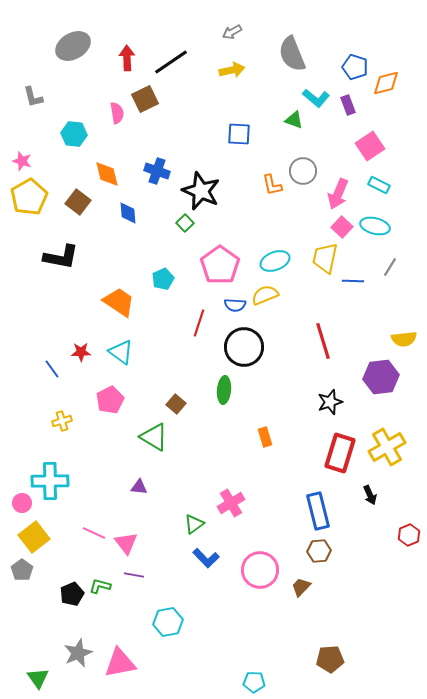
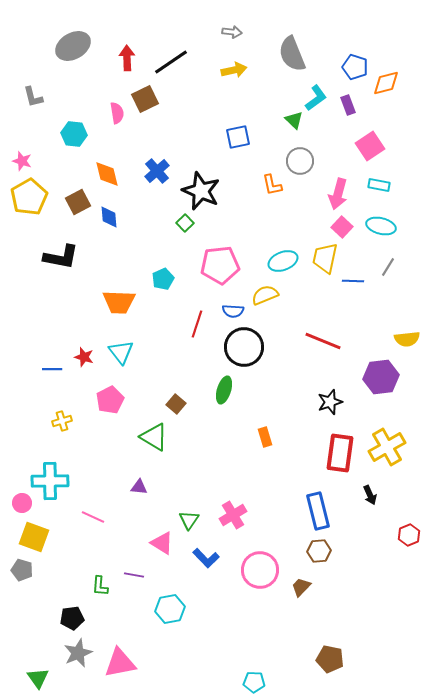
gray arrow at (232, 32): rotated 144 degrees counterclockwise
yellow arrow at (232, 70): moved 2 px right
cyan L-shape at (316, 98): rotated 76 degrees counterclockwise
green triangle at (294, 120): rotated 24 degrees clockwise
blue square at (239, 134): moved 1 px left, 3 px down; rotated 15 degrees counterclockwise
blue cross at (157, 171): rotated 30 degrees clockwise
gray circle at (303, 171): moved 3 px left, 10 px up
cyan rectangle at (379, 185): rotated 15 degrees counterclockwise
pink arrow at (338, 194): rotated 8 degrees counterclockwise
brown square at (78, 202): rotated 25 degrees clockwise
blue diamond at (128, 213): moved 19 px left, 4 px down
cyan ellipse at (375, 226): moved 6 px right
cyan ellipse at (275, 261): moved 8 px right
pink pentagon at (220, 265): rotated 30 degrees clockwise
gray line at (390, 267): moved 2 px left
orange trapezoid at (119, 302): rotated 148 degrees clockwise
blue semicircle at (235, 305): moved 2 px left, 6 px down
red line at (199, 323): moved 2 px left, 1 px down
yellow semicircle at (404, 339): moved 3 px right
red line at (323, 341): rotated 51 degrees counterclockwise
red star at (81, 352): moved 3 px right, 5 px down; rotated 18 degrees clockwise
cyan triangle at (121, 352): rotated 16 degrees clockwise
blue line at (52, 369): rotated 54 degrees counterclockwise
green ellipse at (224, 390): rotated 12 degrees clockwise
red rectangle at (340, 453): rotated 9 degrees counterclockwise
pink cross at (231, 503): moved 2 px right, 12 px down
green triangle at (194, 524): moved 5 px left, 4 px up; rotated 20 degrees counterclockwise
pink line at (94, 533): moved 1 px left, 16 px up
yellow square at (34, 537): rotated 32 degrees counterclockwise
pink triangle at (126, 543): moved 36 px right; rotated 20 degrees counterclockwise
gray pentagon at (22, 570): rotated 20 degrees counterclockwise
green L-shape at (100, 586): rotated 100 degrees counterclockwise
black pentagon at (72, 594): moved 24 px down; rotated 15 degrees clockwise
cyan hexagon at (168, 622): moved 2 px right, 13 px up
brown pentagon at (330, 659): rotated 16 degrees clockwise
